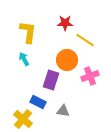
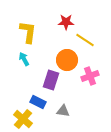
red star: moved 1 px right, 1 px up
